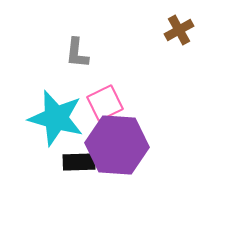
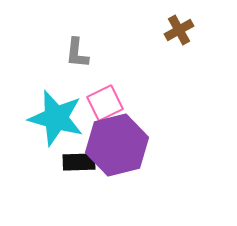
purple hexagon: rotated 18 degrees counterclockwise
